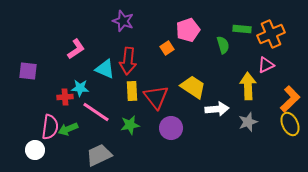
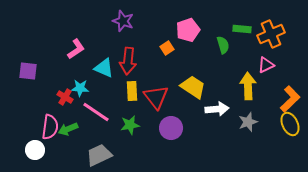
cyan triangle: moved 1 px left, 1 px up
red cross: rotated 35 degrees clockwise
